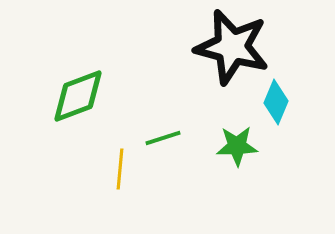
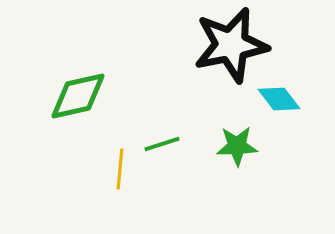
black star: moved 1 px left, 2 px up; rotated 26 degrees counterclockwise
green diamond: rotated 8 degrees clockwise
cyan diamond: moved 3 px right, 3 px up; rotated 60 degrees counterclockwise
green line: moved 1 px left, 6 px down
